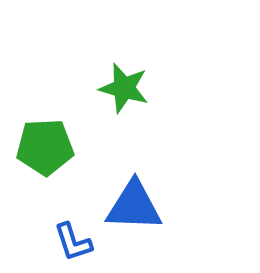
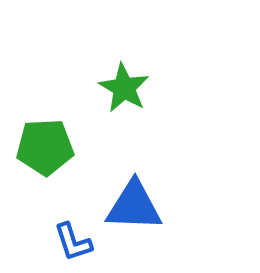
green star: rotated 15 degrees clockwise
